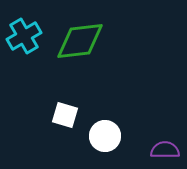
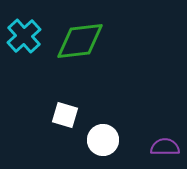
cyan cross: rotated 12 degrees counterclockwise
white circle: moved 2 px left, 4 px down
purple semicircle: moved 3 px up
